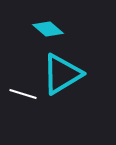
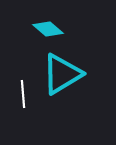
white line: rotated 68 degrees clockwise
